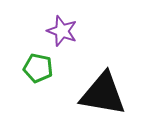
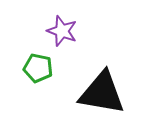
black triangle: moved 1 px left, 1 px up
